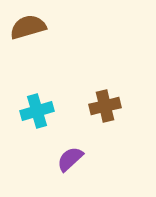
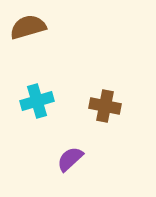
brown cross: rotated 24 degrees clockwise
cyan cross: moved 10 px up
